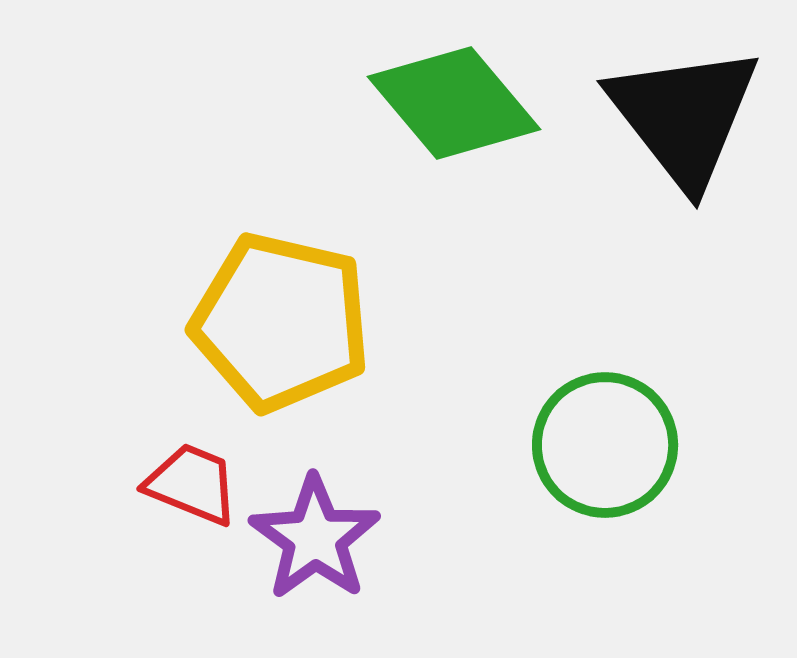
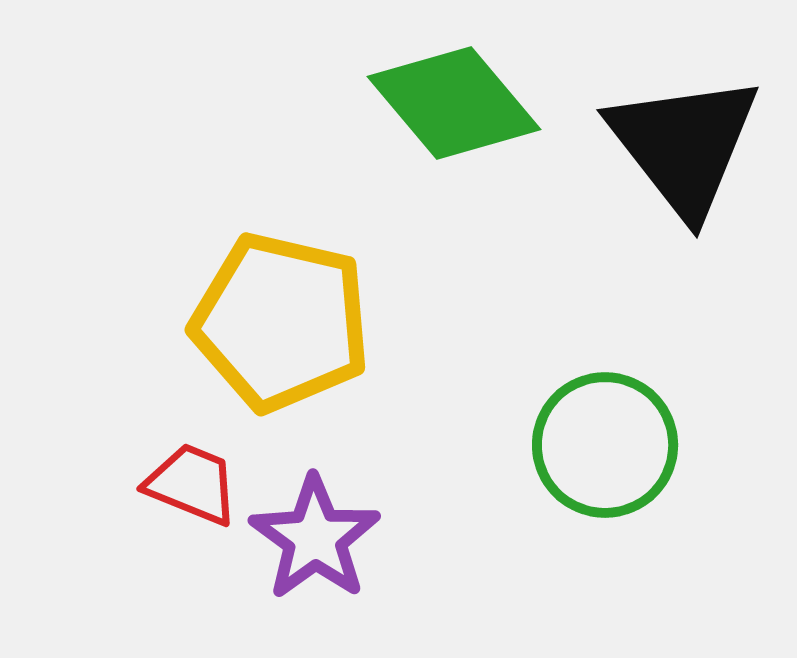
black triangle: moved 29 px down
